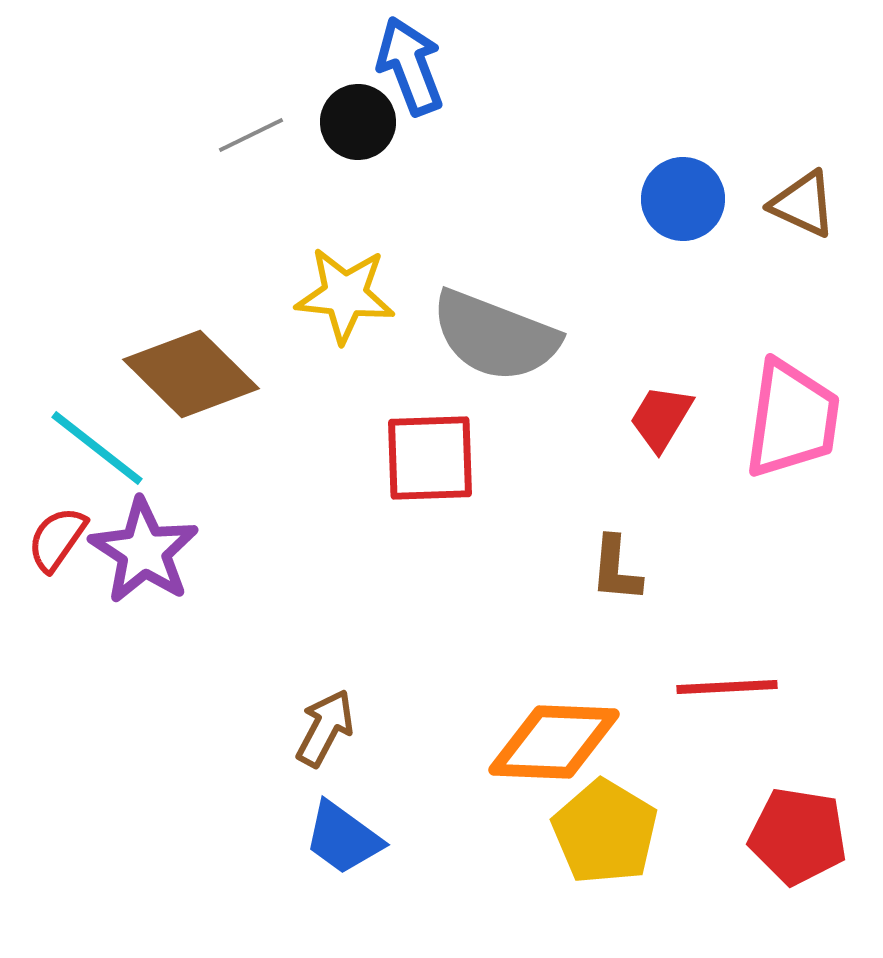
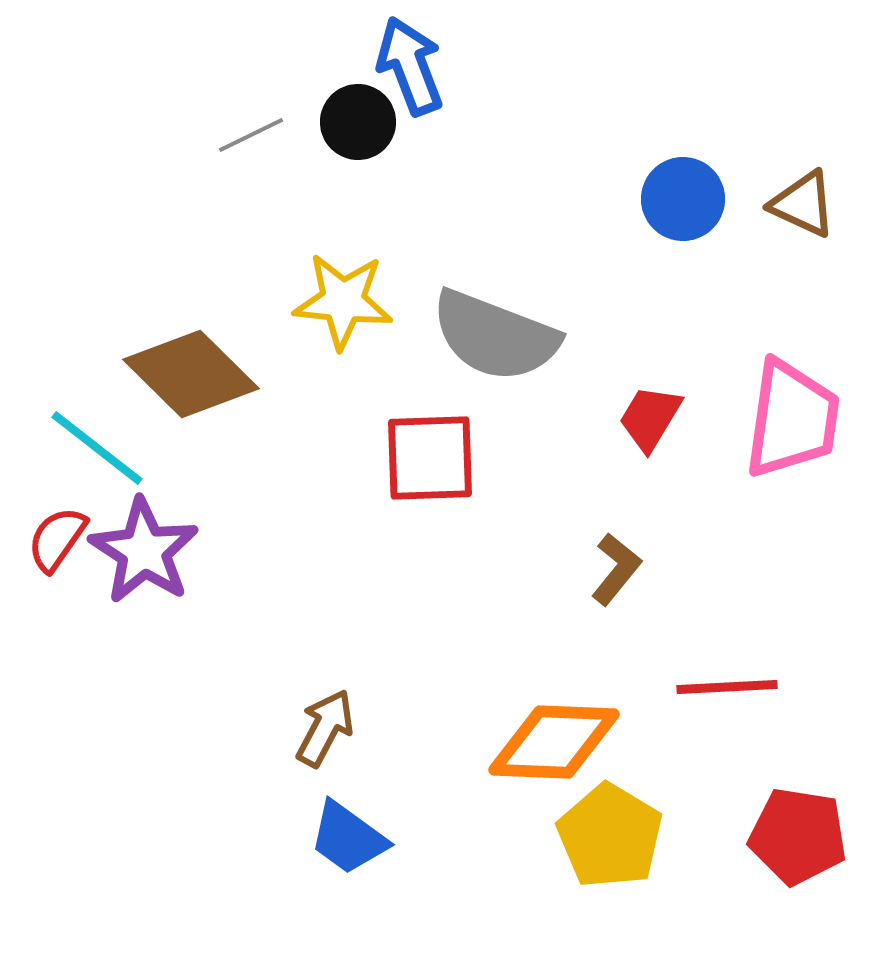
yellow star: moved 2 px left, 6 px down
red trapezoid: moved 11 px left
brown L-shape: rotated 146 degrees counterclockwise
yellow pentagon: moved 5 px right, 4 px down
blue trapezoid: moved 5 px right
